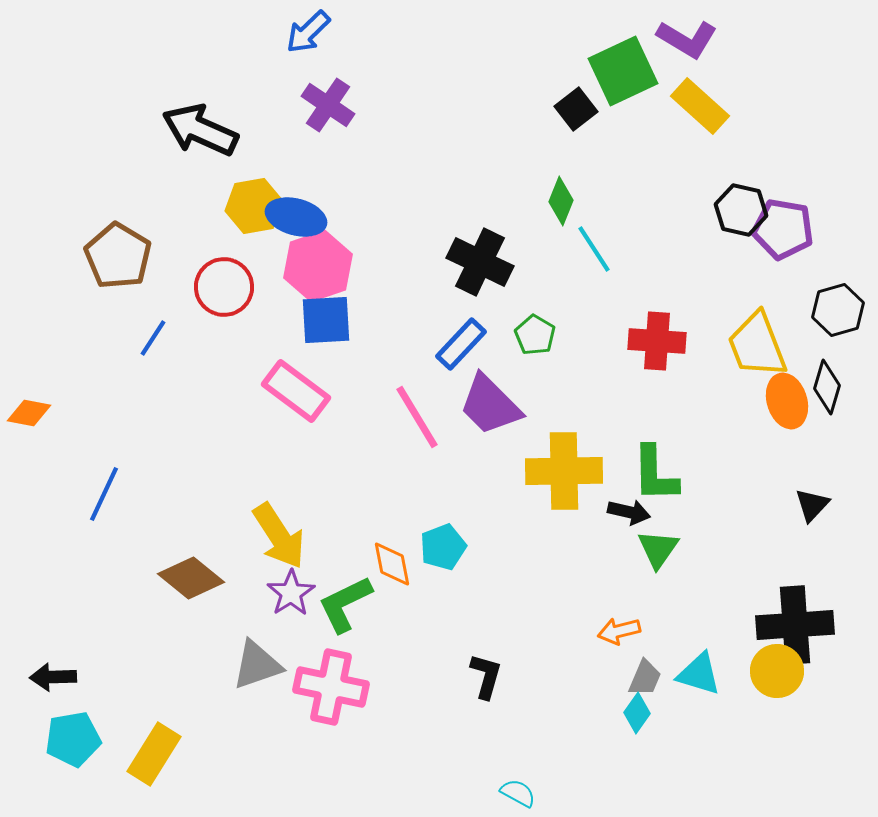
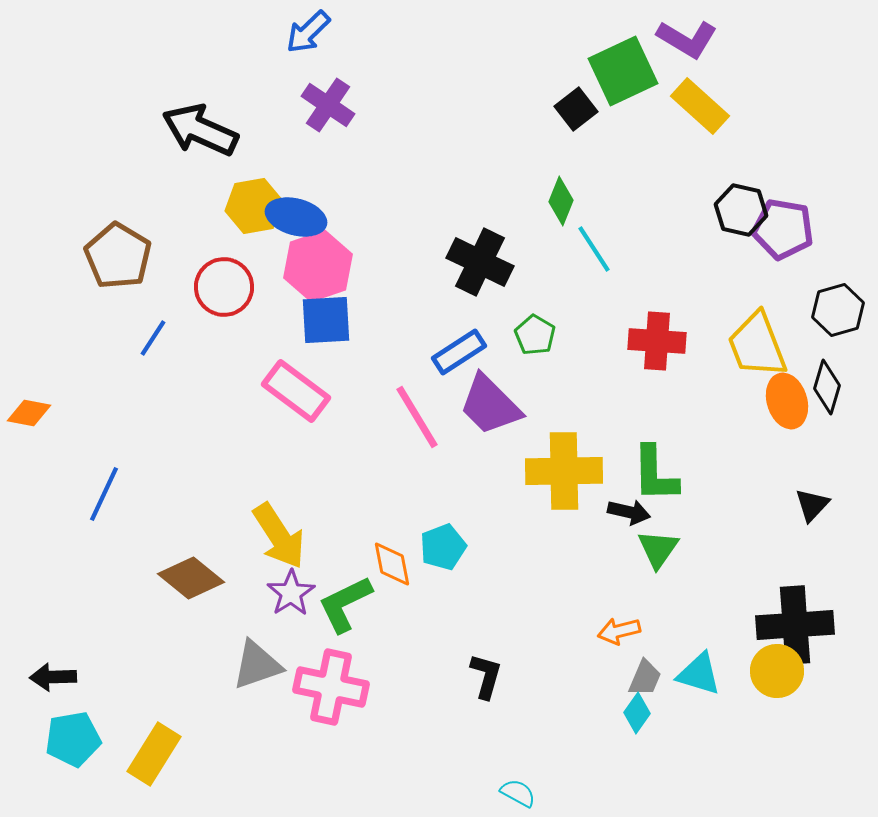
blue rectangle at (461, 344): moved 2 px left, 8 px down; rotated 14 degrees clockwise
